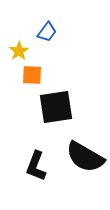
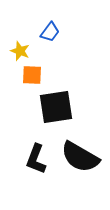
blue trapezoid: moved 3 px right
yellow star: moved 1 px right; rotated 18 degrees counterclockwise
black semicircle: moved 5 px left
black L-shape: moved 7 px up
